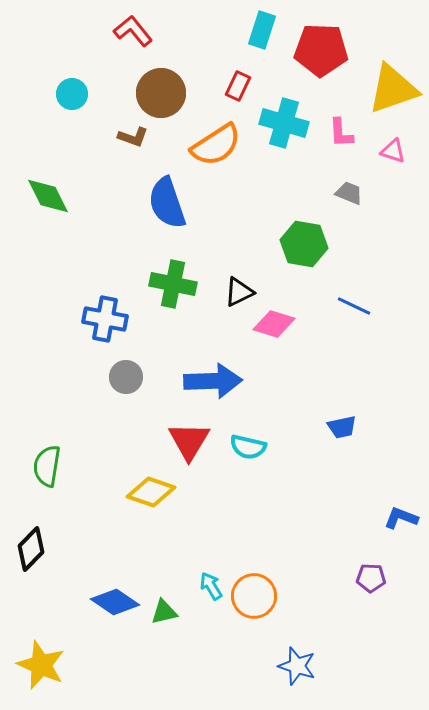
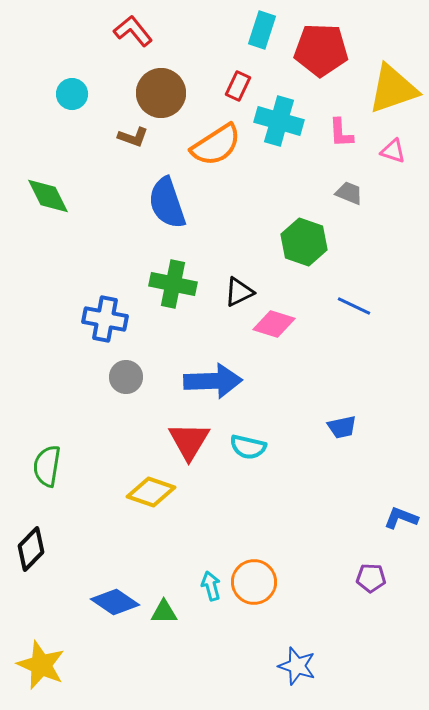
cyan cross: moved 5 px left, 2 px up
green hexagon: moved 2 px up; rotated 9 degrees clockwise
cyan arrow: rotated 16 degrees clockwise
orange circle: moved 14 px up
green triangle: rotated 12 degrees clockwise
